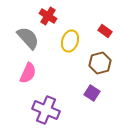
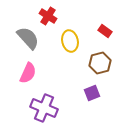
yellow ellipse: rotated 30 degrees counterclockwise
purple square: rotated 35 degrees clockwise
purple cross: moved 2 px left, 2 px up
